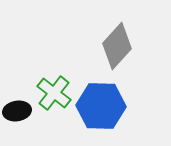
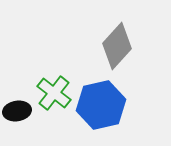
blue hexagon: moved 1 px up; rotated 15 degrees counterclockwise
